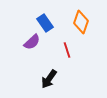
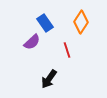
orange diamond: rotated 15 degrees clockwise
